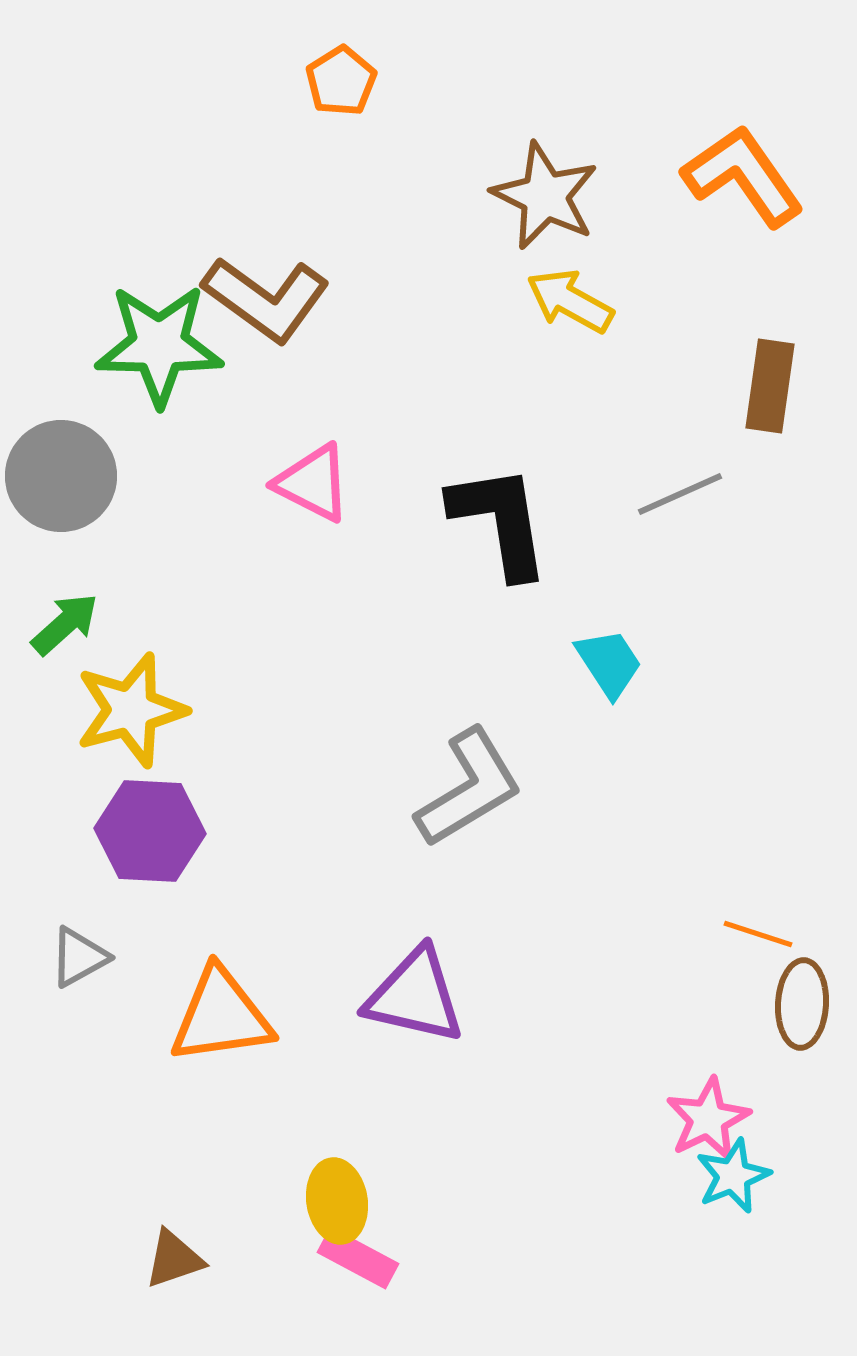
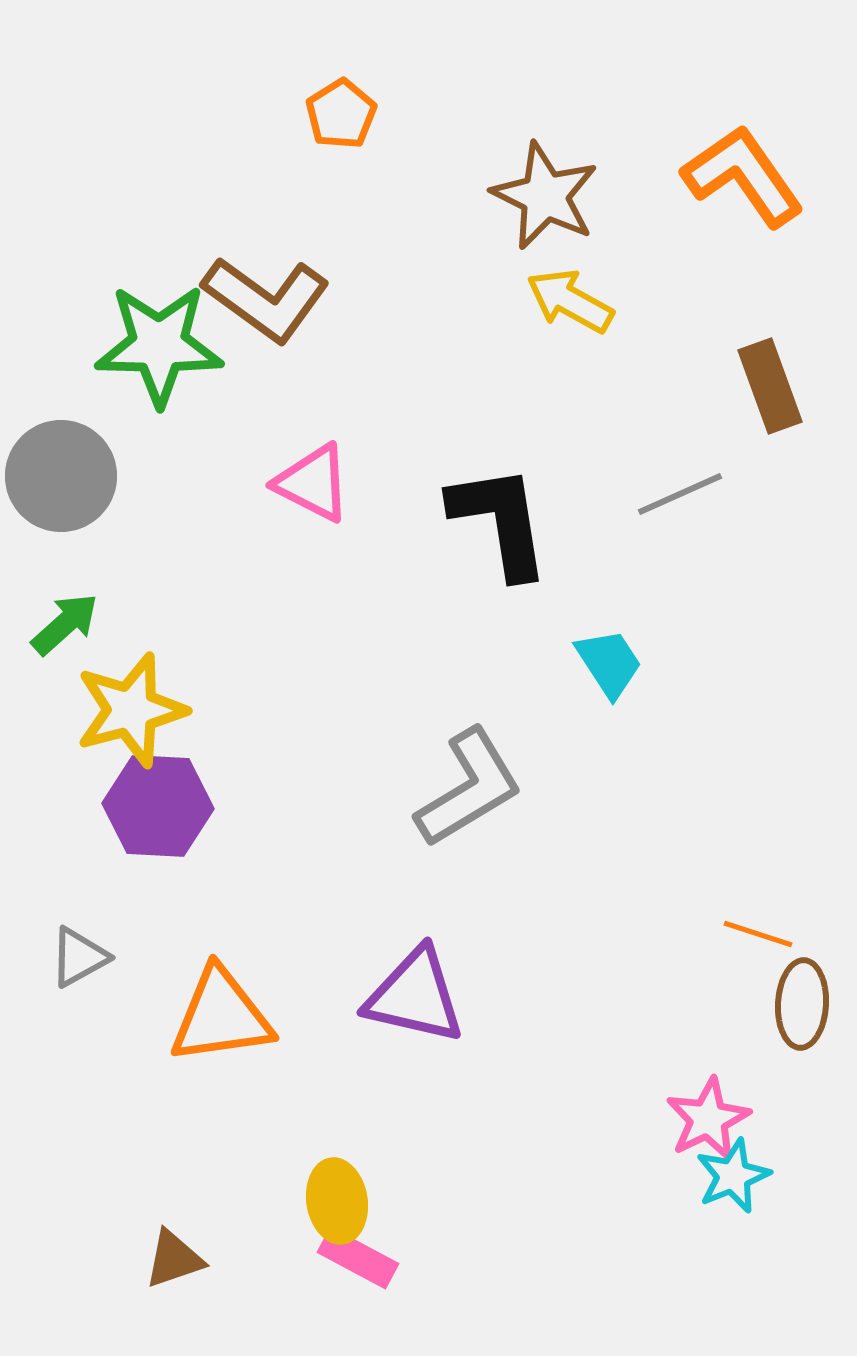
orange pentagon: moved 33 px down
brown rectangle: rotated 28 degrees counterclockwise
purple hexagon: moved 8 px right, 25 px up
